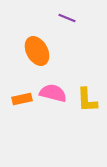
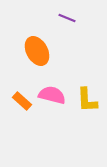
pink semicircle: moved 1 px left, 2 px down
orange rectangle: moved 2 px down; rotated 54 degrees clockwise
